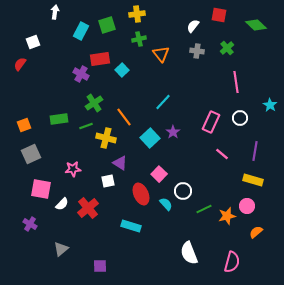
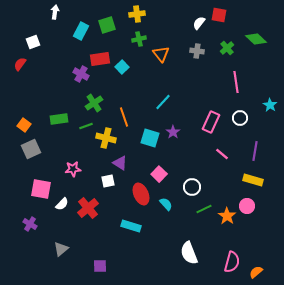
green diamond at (256, 25): moved 14 px down
white semicircle at (193, 26): moved 6 px right, 3 px up
cyan square at (122, 70): moved 3 px up
orange line at (124, 117): rotated 18 degrees clockwise
orange square at (24, 125): rotated 32 degrees counterclockwise
cyan square at (150, 138): rotated 30 degrees counterclockwise
gray square at (31, 154): moved 5 px up
white circle at (183, 191): moved 9 px right, 4 px up
orange star at (227, 216): rotated 24 degrees counterclockwise
orange semicircle at (256, 232): moved 40 px down
